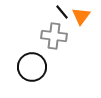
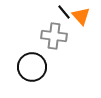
black line: moved 2 px right
orange triangle: rotated 18 degrees counterclockwise
